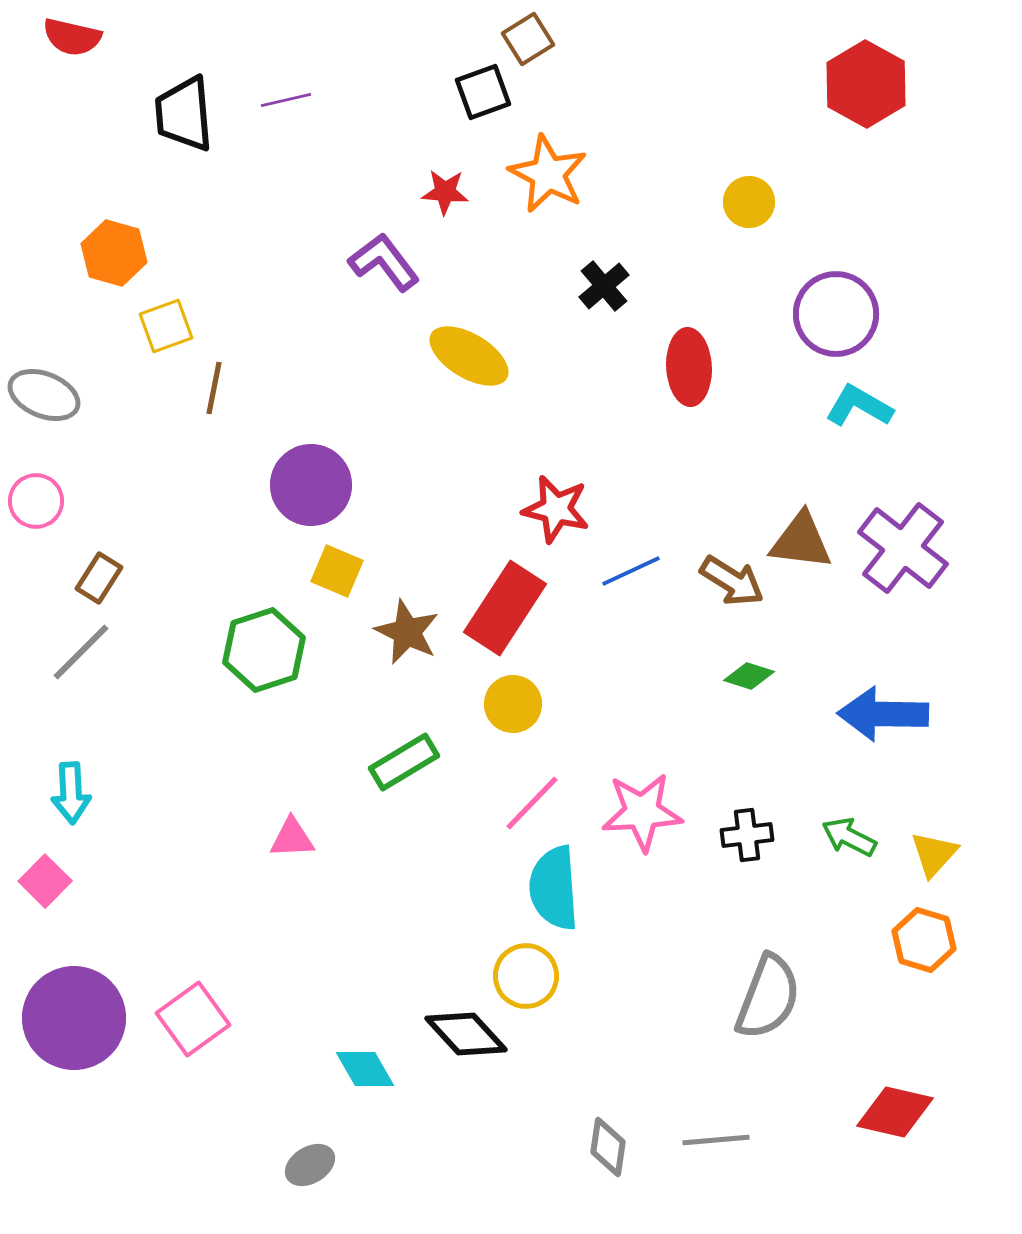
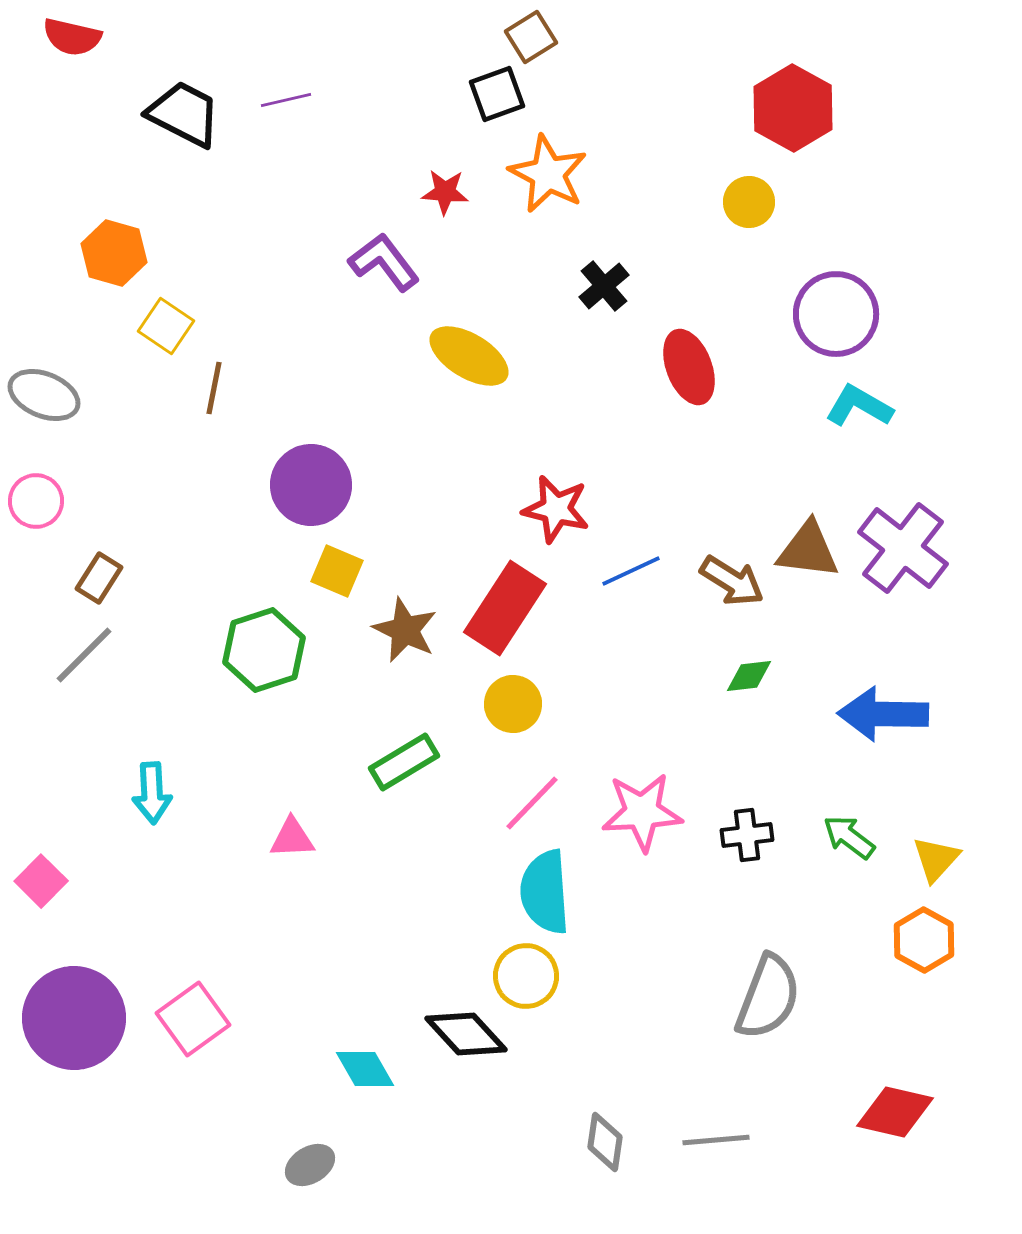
brown square at (528, 39): moved 3 px right, 2 px up
red hexagon at (866, 84): moved 73 px left, 24 px down
black square at (483, 92): moved 14 px right, 2 px down
black trapezoid at (184, 114): rotated 122 degrees clockwise
yellow square at (166, 326): rotated 36 degrees counterclockwise
red ellipse at (689, 367): rotated 18 degrees counterclockwise
brown triangle at (801, 541): moved 7 px right, 9 px down
brown star at (407, 632): moved 2 px left, 2 px up
gray line at (81, 652): moved 3 px right, 3 px down
green diamond at (749, 676): rotated 24 degrees counterclockwise
cyan arrow at (71, 793): moved 81 px right
green arrow at (849, 837): rotated 10 degrees clockwise
yellow triangle at (934, 854): moved 2 px right, 5 px down
pink square at (45, 881): moved 4 px left
cyan semicircle at (554, 888): moved 9 px left, 4 px down
orange hexagon at (924, 940): rotated 12 degrees clockwise
gray diamond at (608, 1147): moved 3 px left, 5 px up
